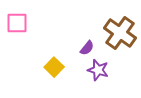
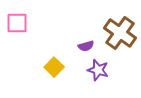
purple semicircle: moved 1 px left, 2 px up; rotated 35 degrees clockwise
